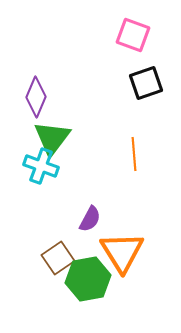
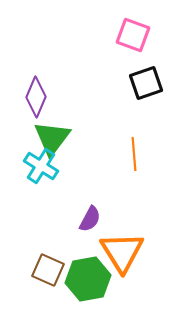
cyan cross: rotated 12 degrees clockwise
brown square: moved 10 px left, 12 px down; rotated 32 degrees counterclockwise
